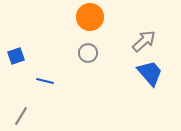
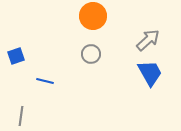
orange circle: moved 3 px right, 1 px up
gray arrow: moved 4 px right, 1 px up
gray circle: moved 3 px right, 1 px down
blue trapezoid: rotated 12 degrees clockwise
gray line: rotated 24 degrees counterclockwise
